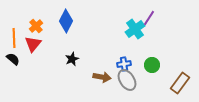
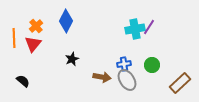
purple line: moved 9 px down
cyan cross: rotated 24 degrees clockwise
black semicircle: moved 10 px right, 22 px down
brown rectangle: rotated 10 degrees clockwise
